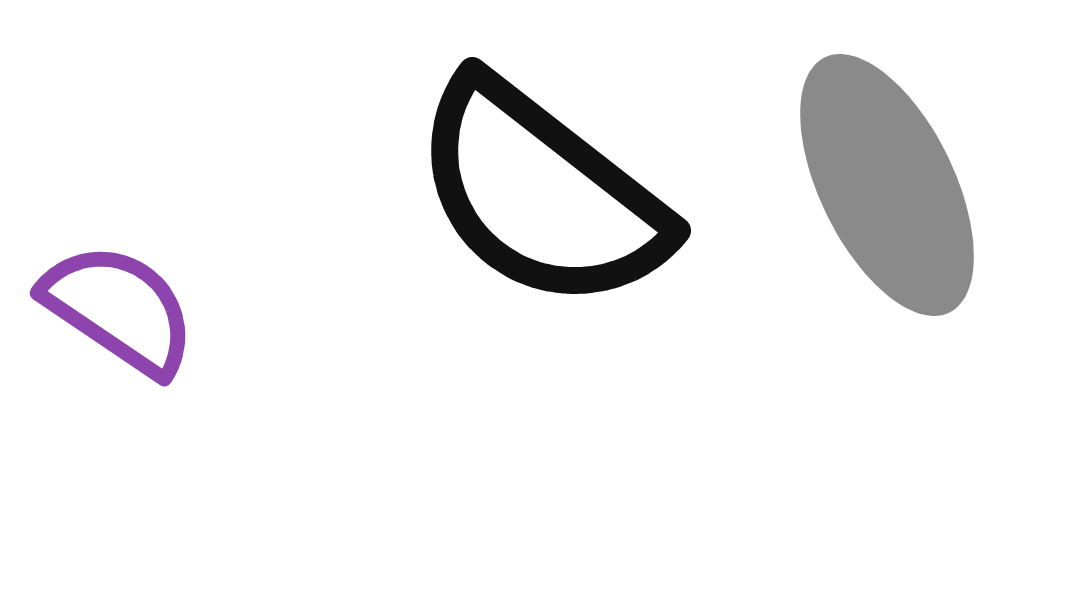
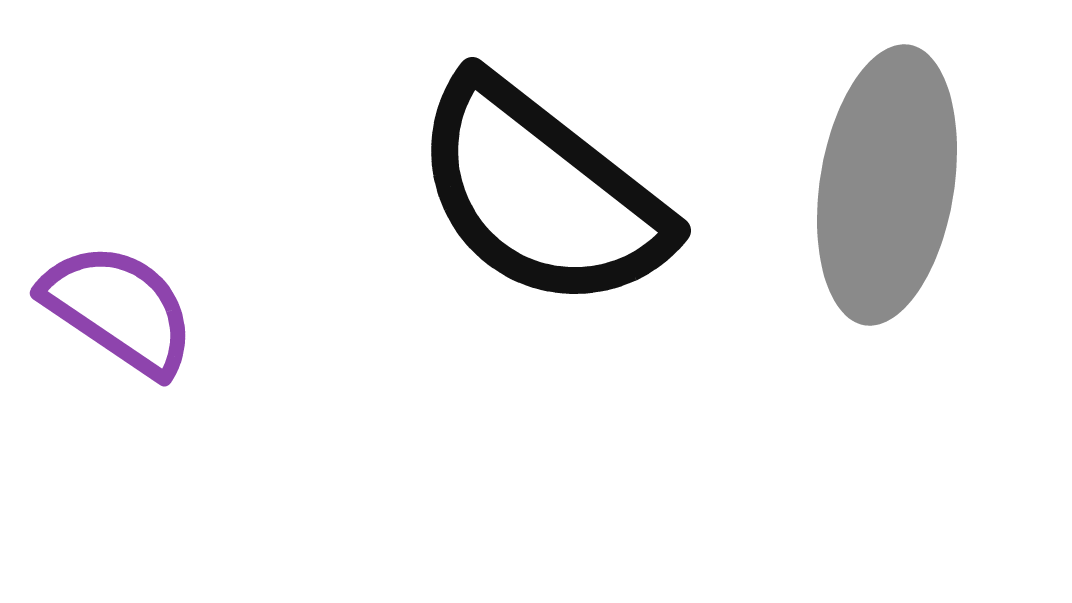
gray ellipse: rotated 35 degrees clockwise
